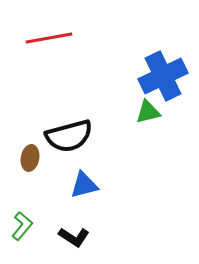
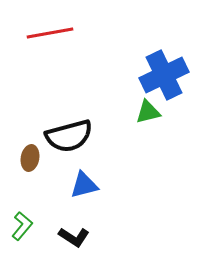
red line: moved 1 px right, 5 px up
blue cross: moved 1 px right, 1 px up
